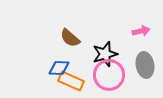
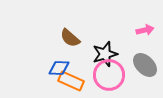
pink arrow: moved 4 px right, 1 px up
gray ellipse: rotated 35 degrees counterclockwise
